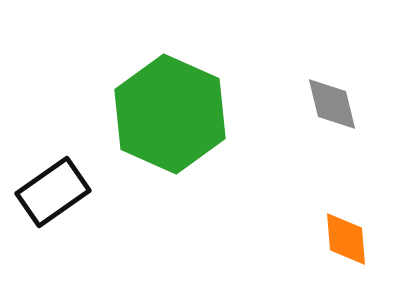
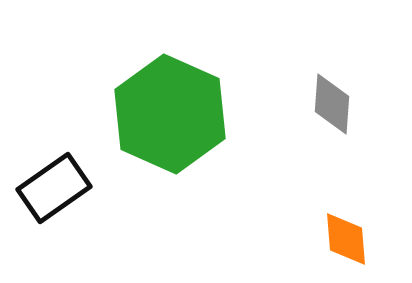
gray diamond: rotated 18 degrees clockwise
black rectangle: moved 1 px right, 4 px up
